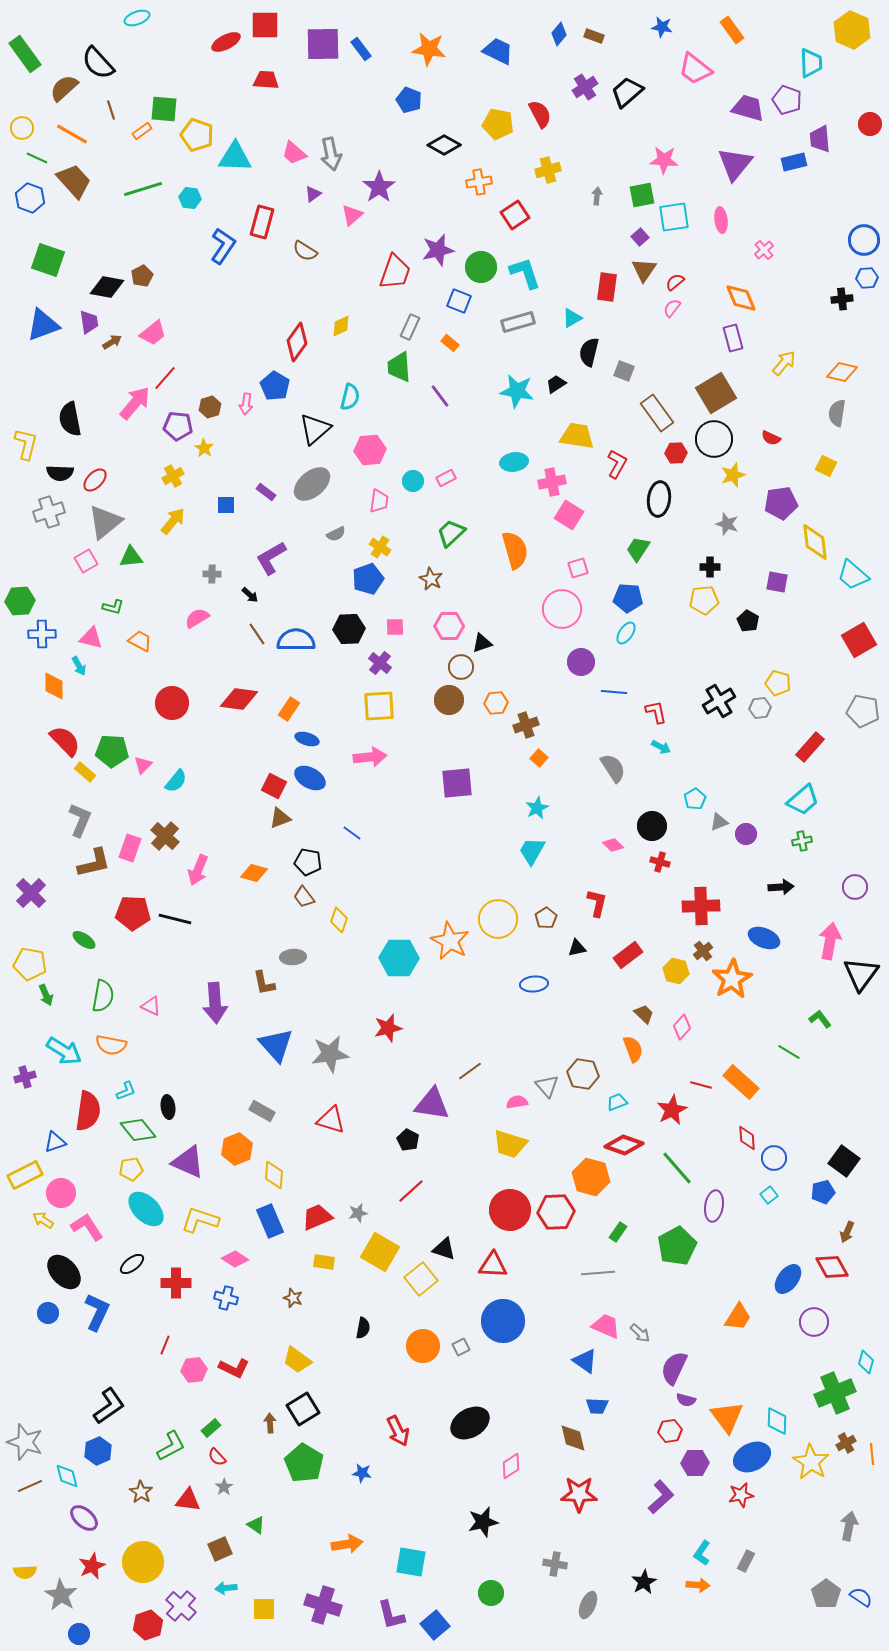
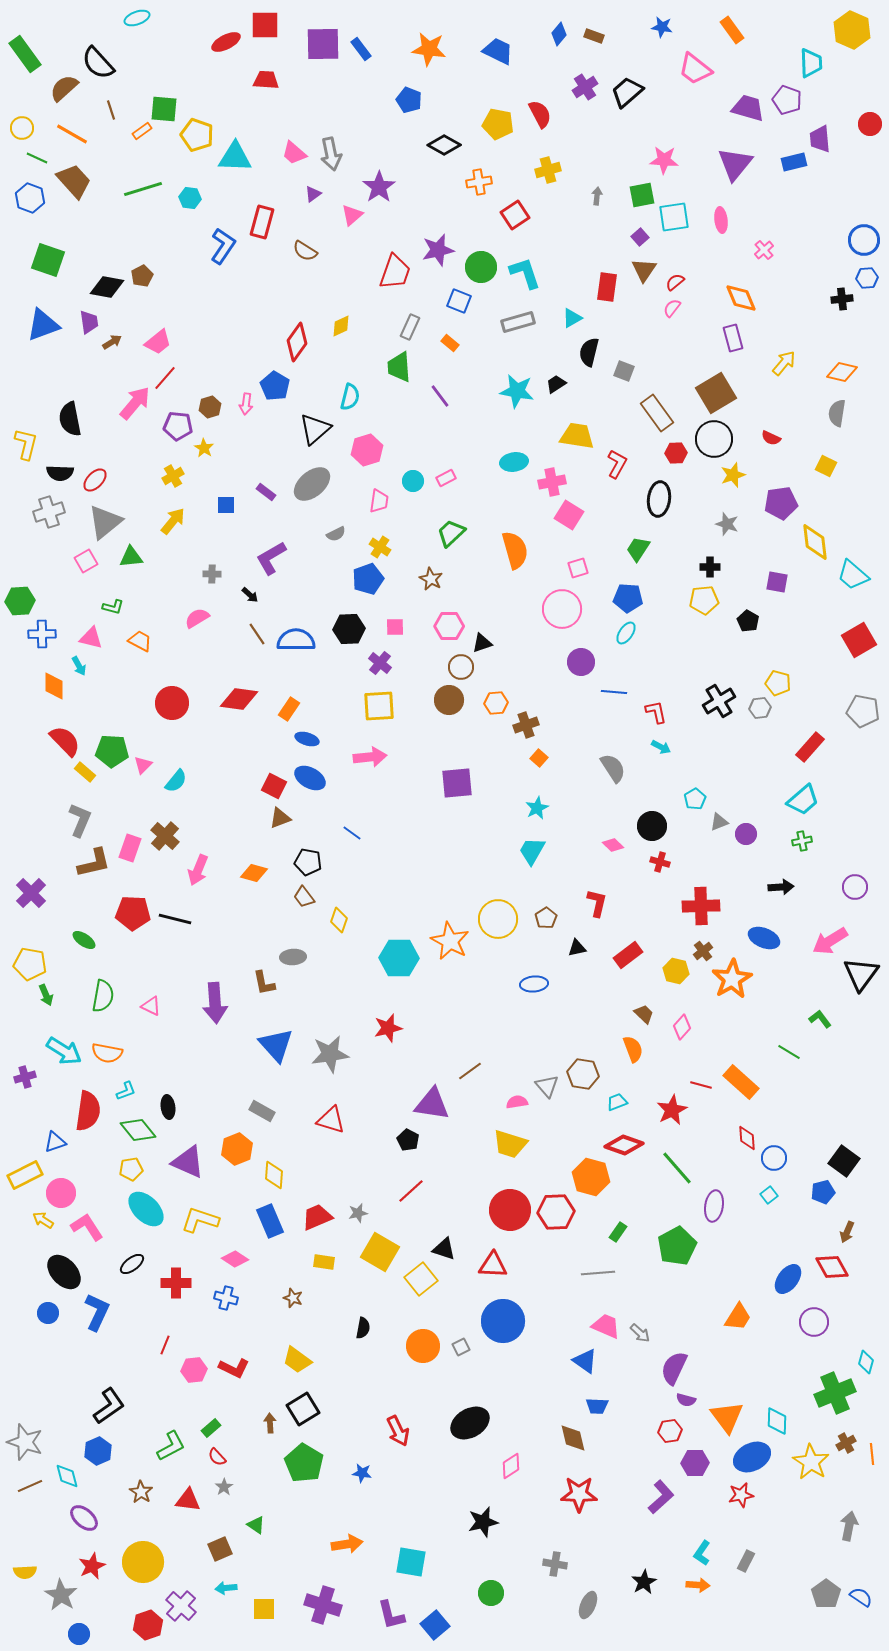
pink trapezoid at (153, 333): moved 5 px right, 9 px down
pink hexagon at (370, 450): moved 3 px left; rotated 12 degrees counterclockwise
pink arrow at (830, 941): rotated 132 degrees counterclockwise
orange semicircle at (111, 1045): moved 4 px left, 8 px down
